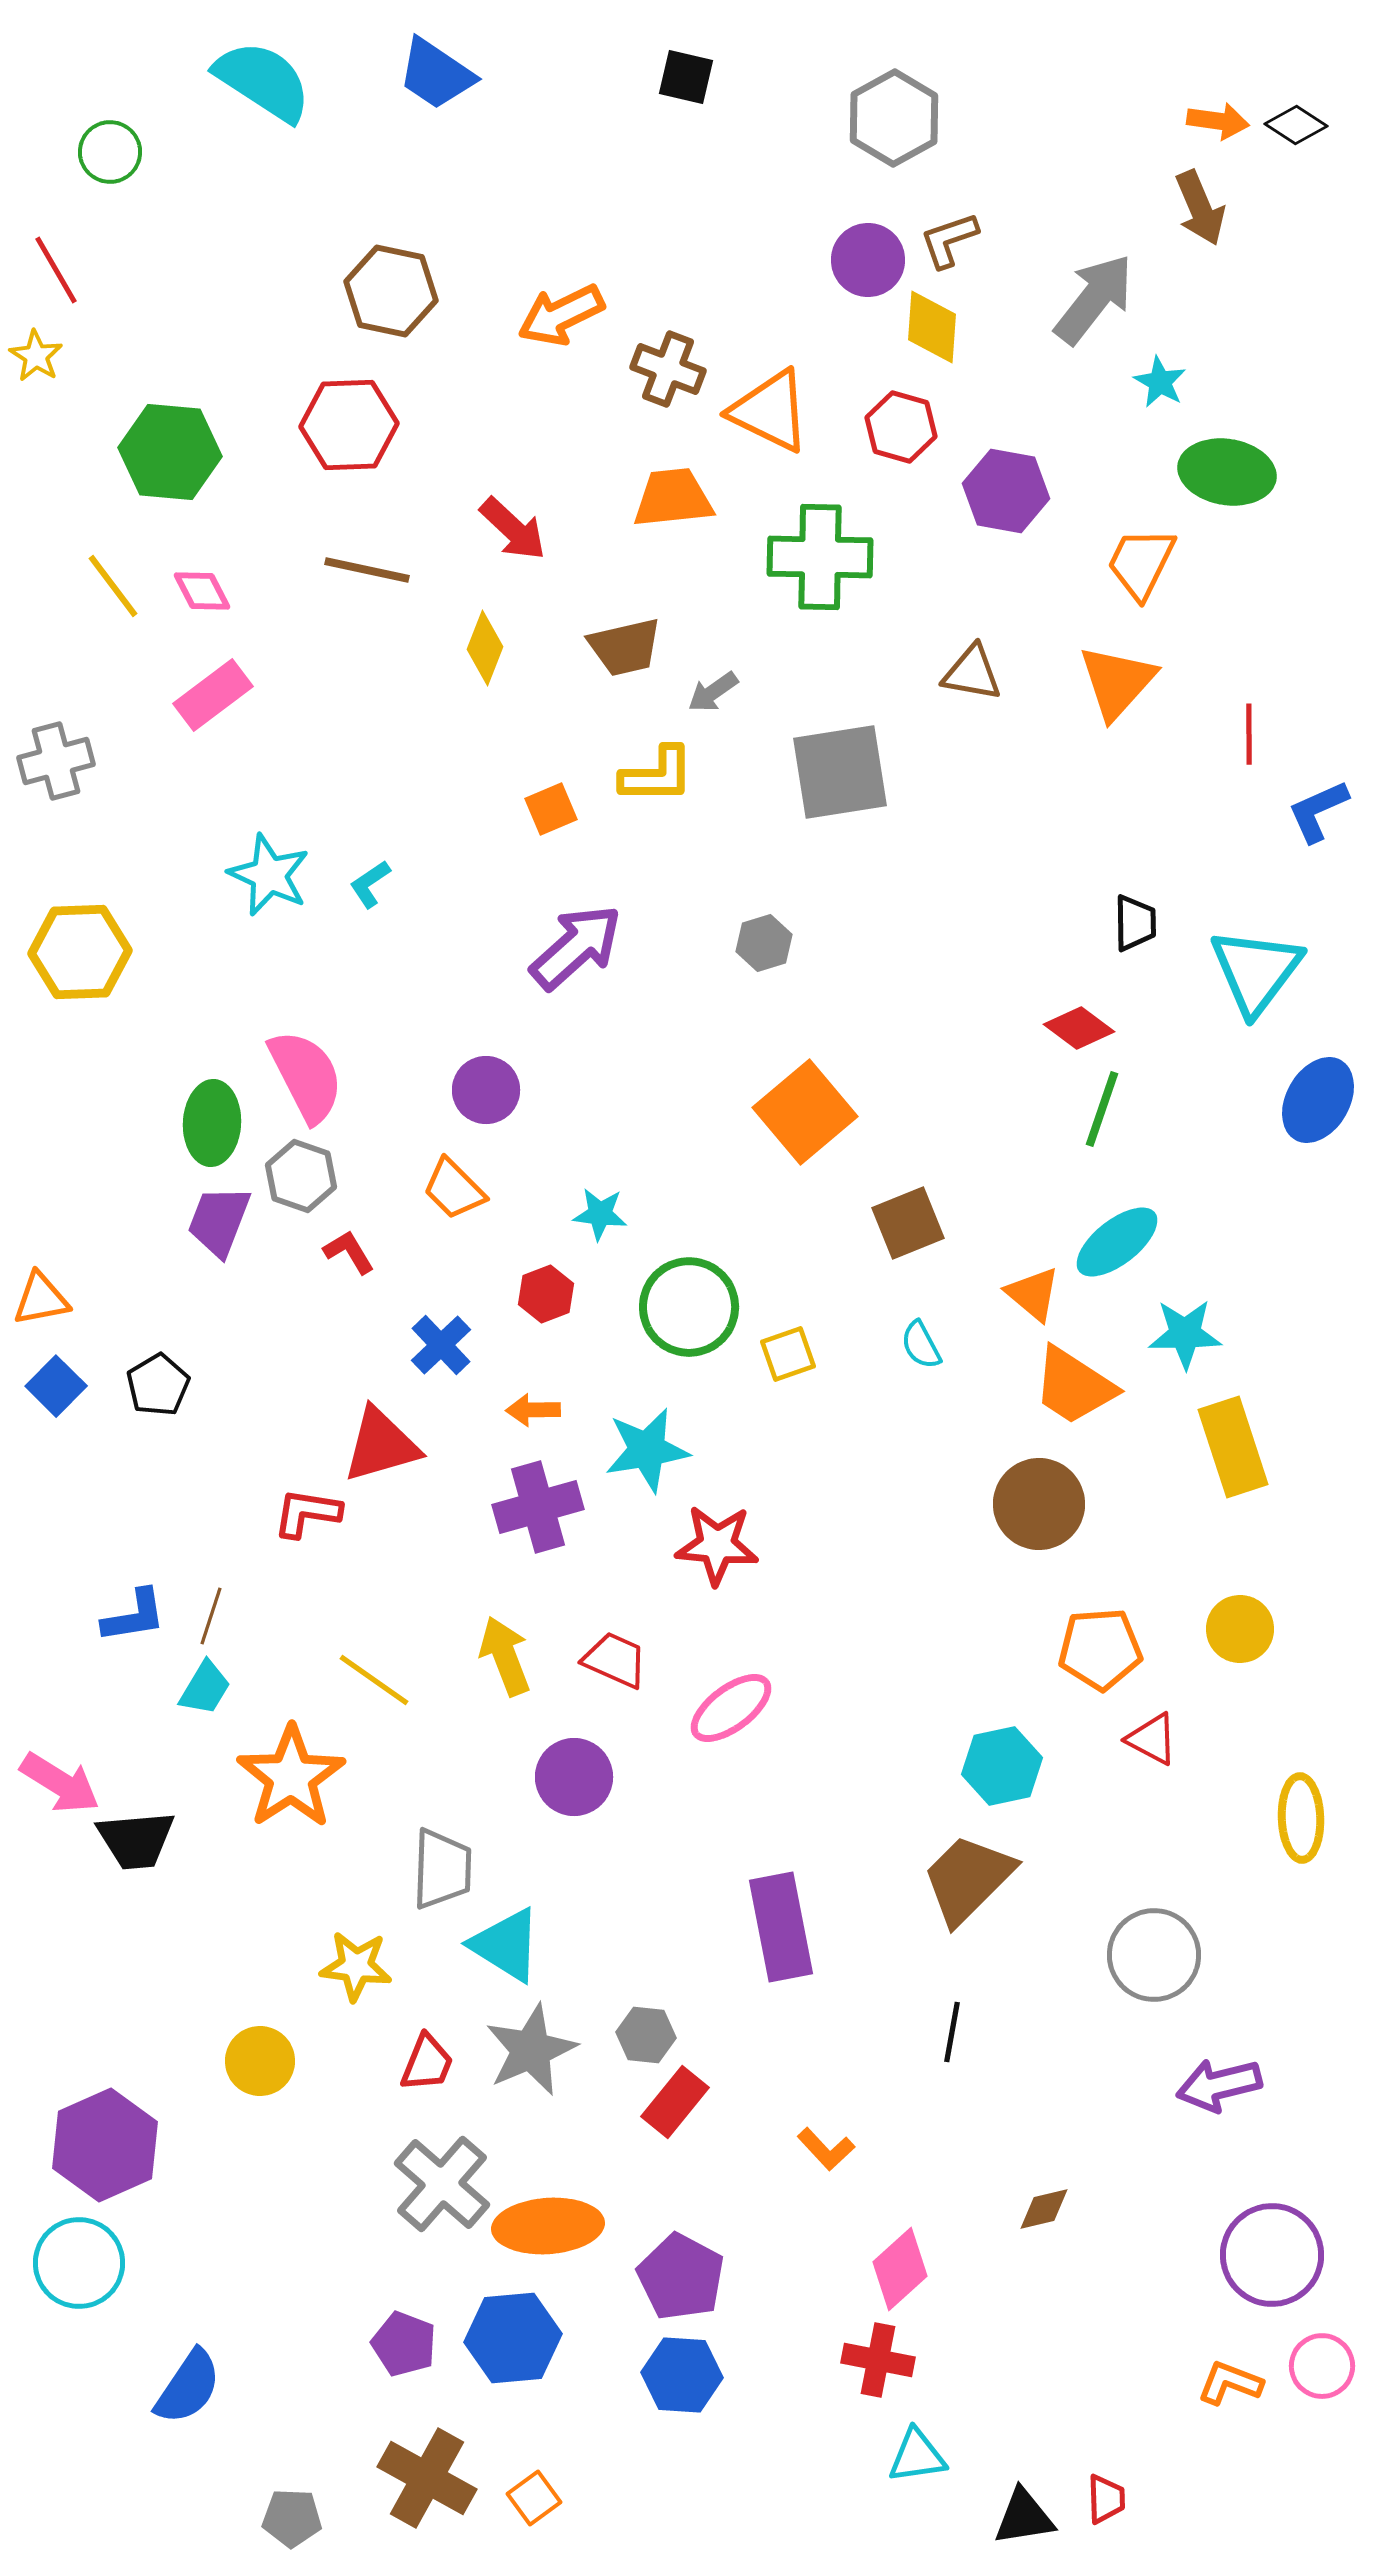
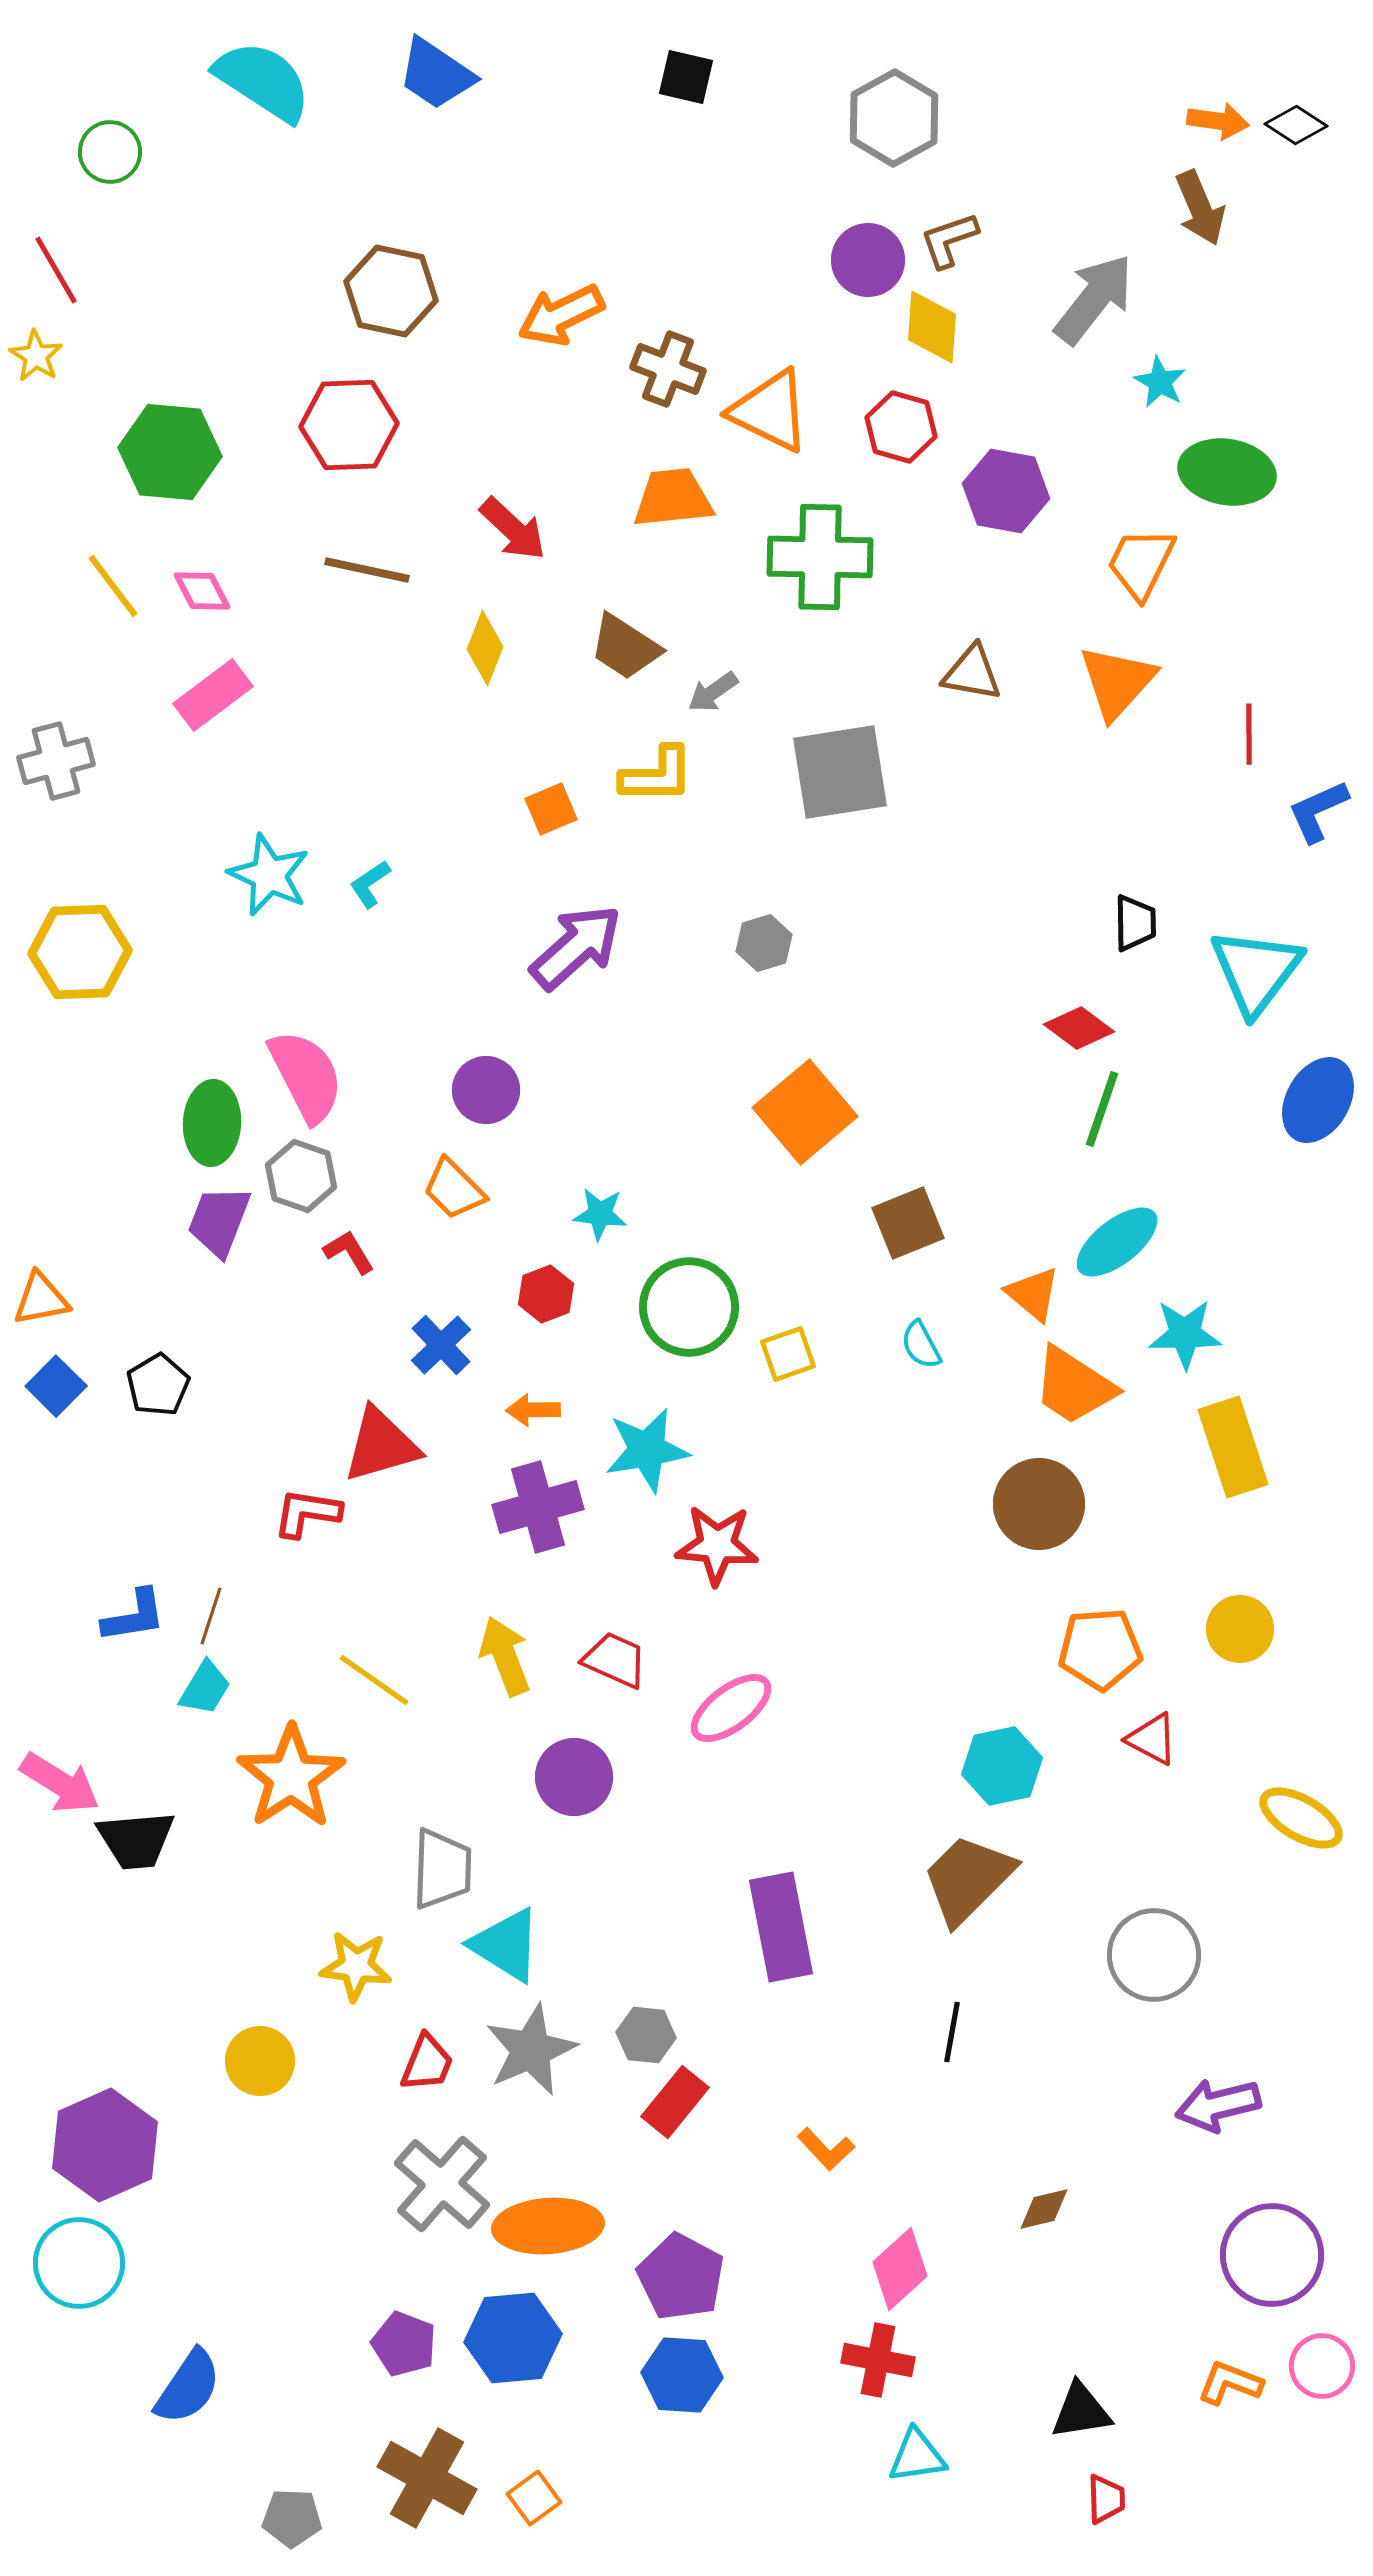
brown trapezoid at (625, 647): rotated 46 degrees clockwise
yellow ellipse at (1301, 1818): rotated 58 degrees counterclockwise
purple arrow at (1219, 2085): moved 1 px left, 20 px down
black triangle at (1024, 2517): moved 57 px right, 106 px up
